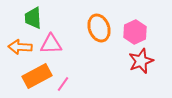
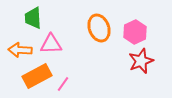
orange arrow: moved 3 px down
